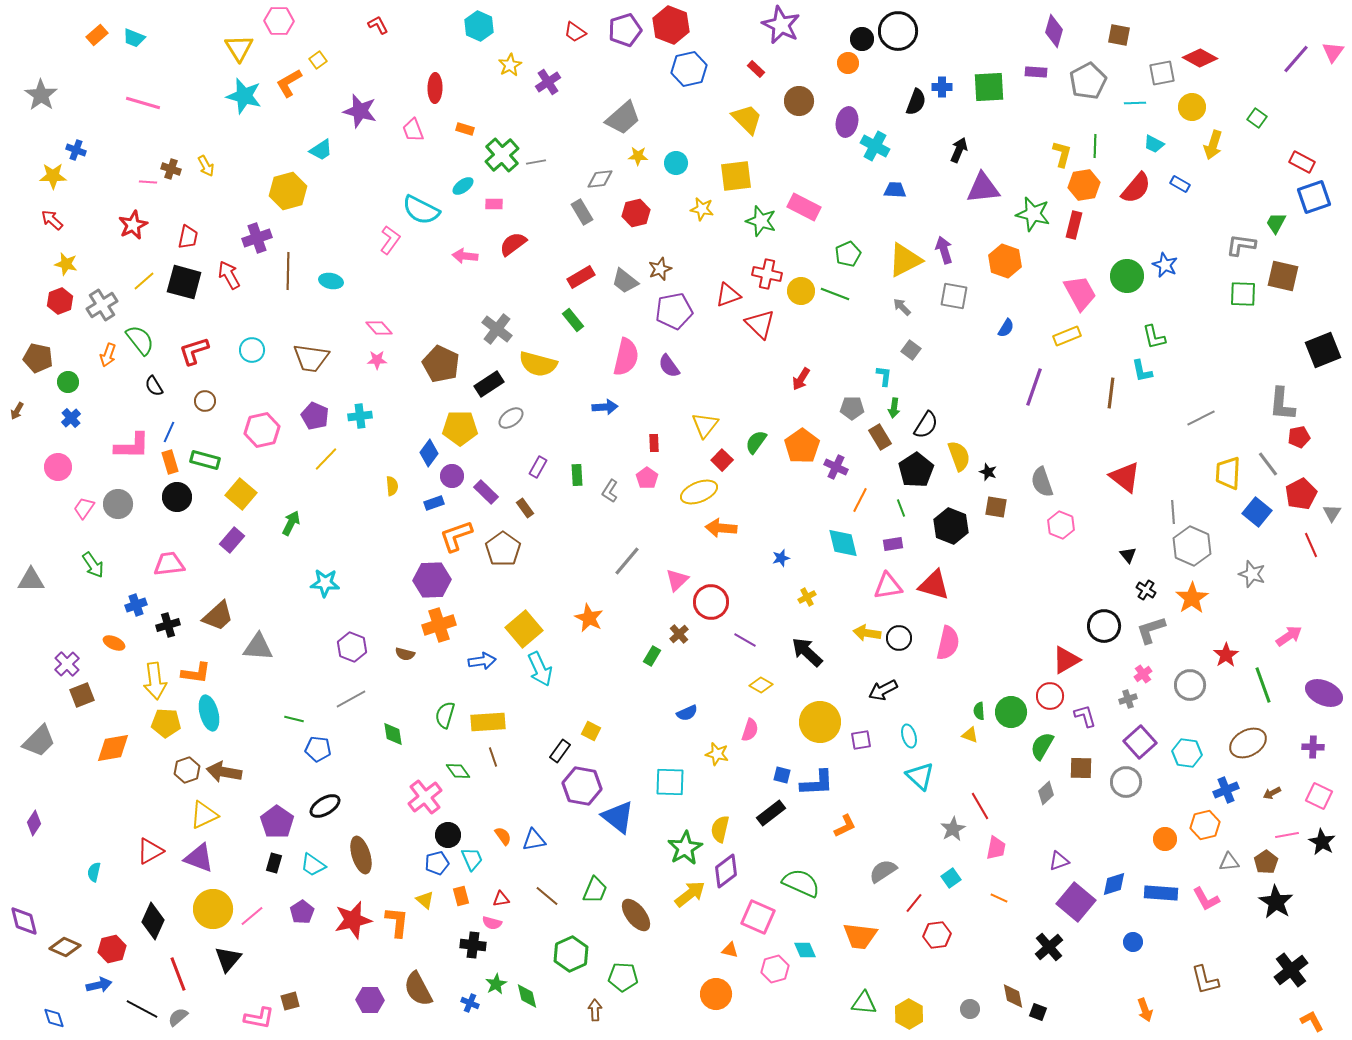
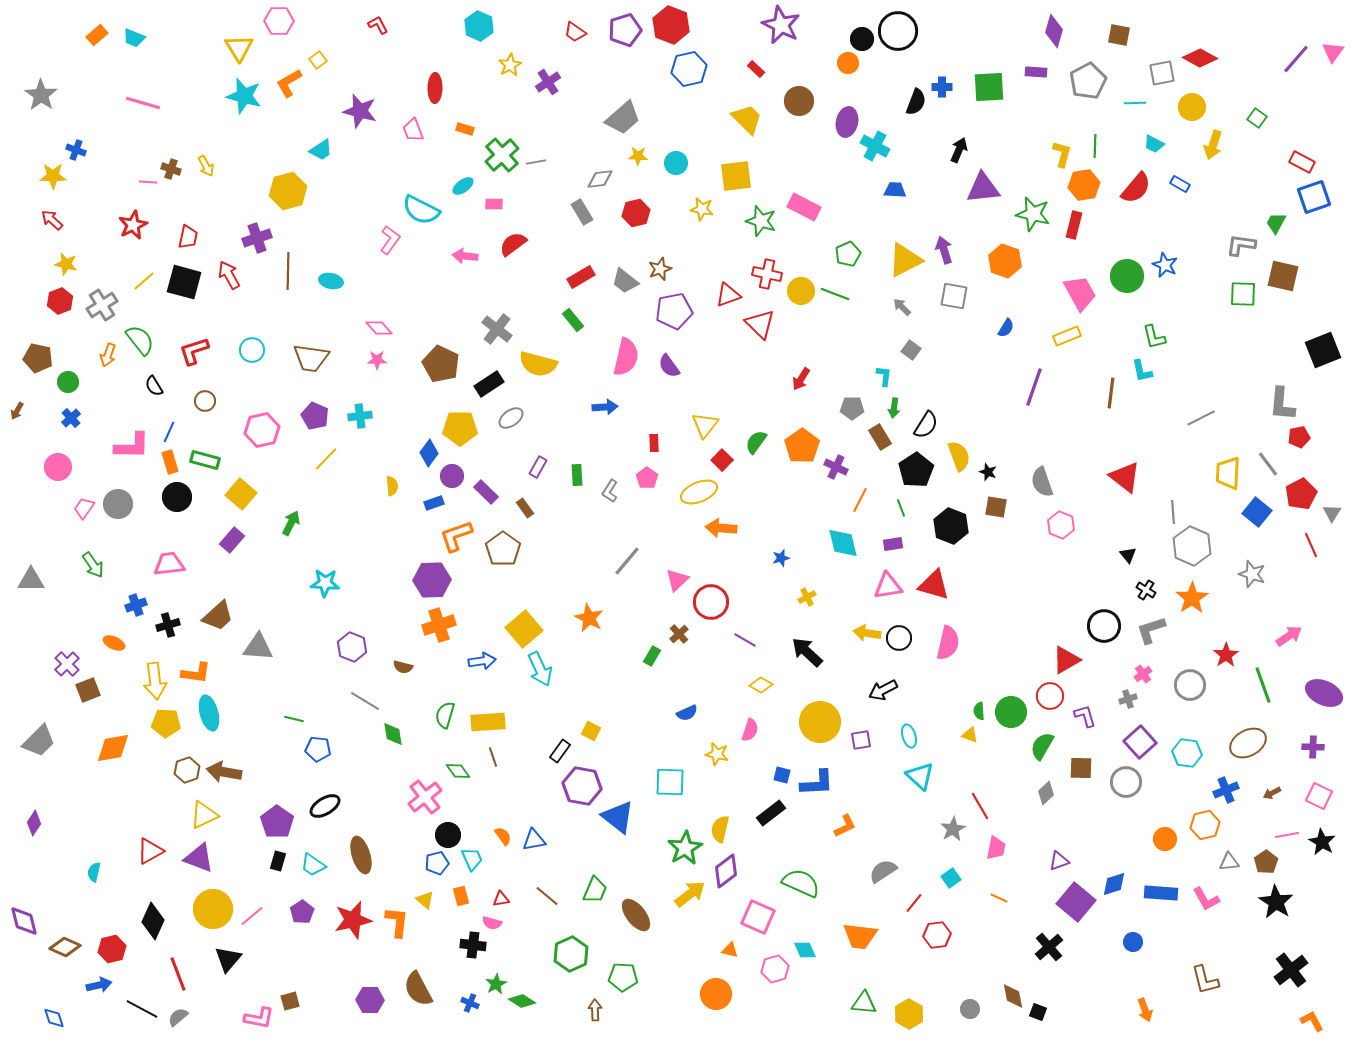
brown semicircle at (405, 654): moved 2 px left, 13 px down
brown square at (82, 695): moved 6 px right, 5 px up
gray line at (351, 699): moved 14 px right, 2 px down; rotated 60 degrees clockwise
black rectangle at (274, 863): moved 4 px right, 2 px up
green diamond at (527, 996): moved 5 px left, 5 px down; rotated 44 degrees counterclockwise
